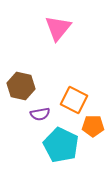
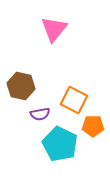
pink triangle: moved 4 px left, 1 px down
cyan pentagon: moved 1 px left, 1 px up
